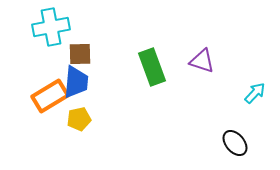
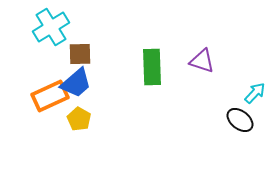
cyan cross: rotated 21 degrees counterclockwise
green rectangle: rotated 18 degrees clockwise
blue trapezoid: moved 1 px down; rotated 44 degrees clockwise
orange rectangle: rotated 6 degrees clockwise
yellow pentagon: rotated 30 degrees counterclockwise
black ellipse: moved 5 px right, 23 px up; rotated 12 degrees counterclockwise
